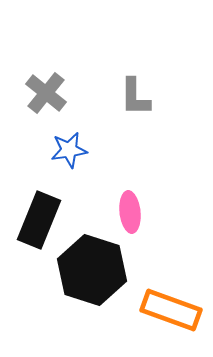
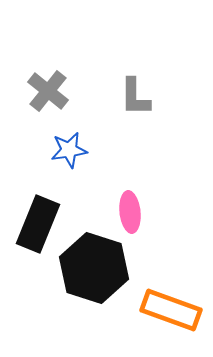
gray cross: moved 2 px right, 2 px up
black rectangle: moved 1 px left, 4 px down
black hexagon: moved 2 px right, 2 px up
